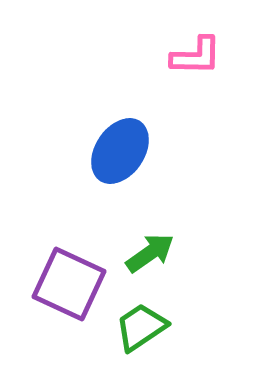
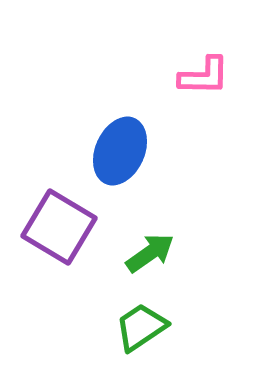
pink L-shape: moved 8 px right, 20 px down
blue ellipse: rotated 10 degrees counterclockwise
purple square: moved 10 px left, 57 px up; rotated 6 degrees clockwise
